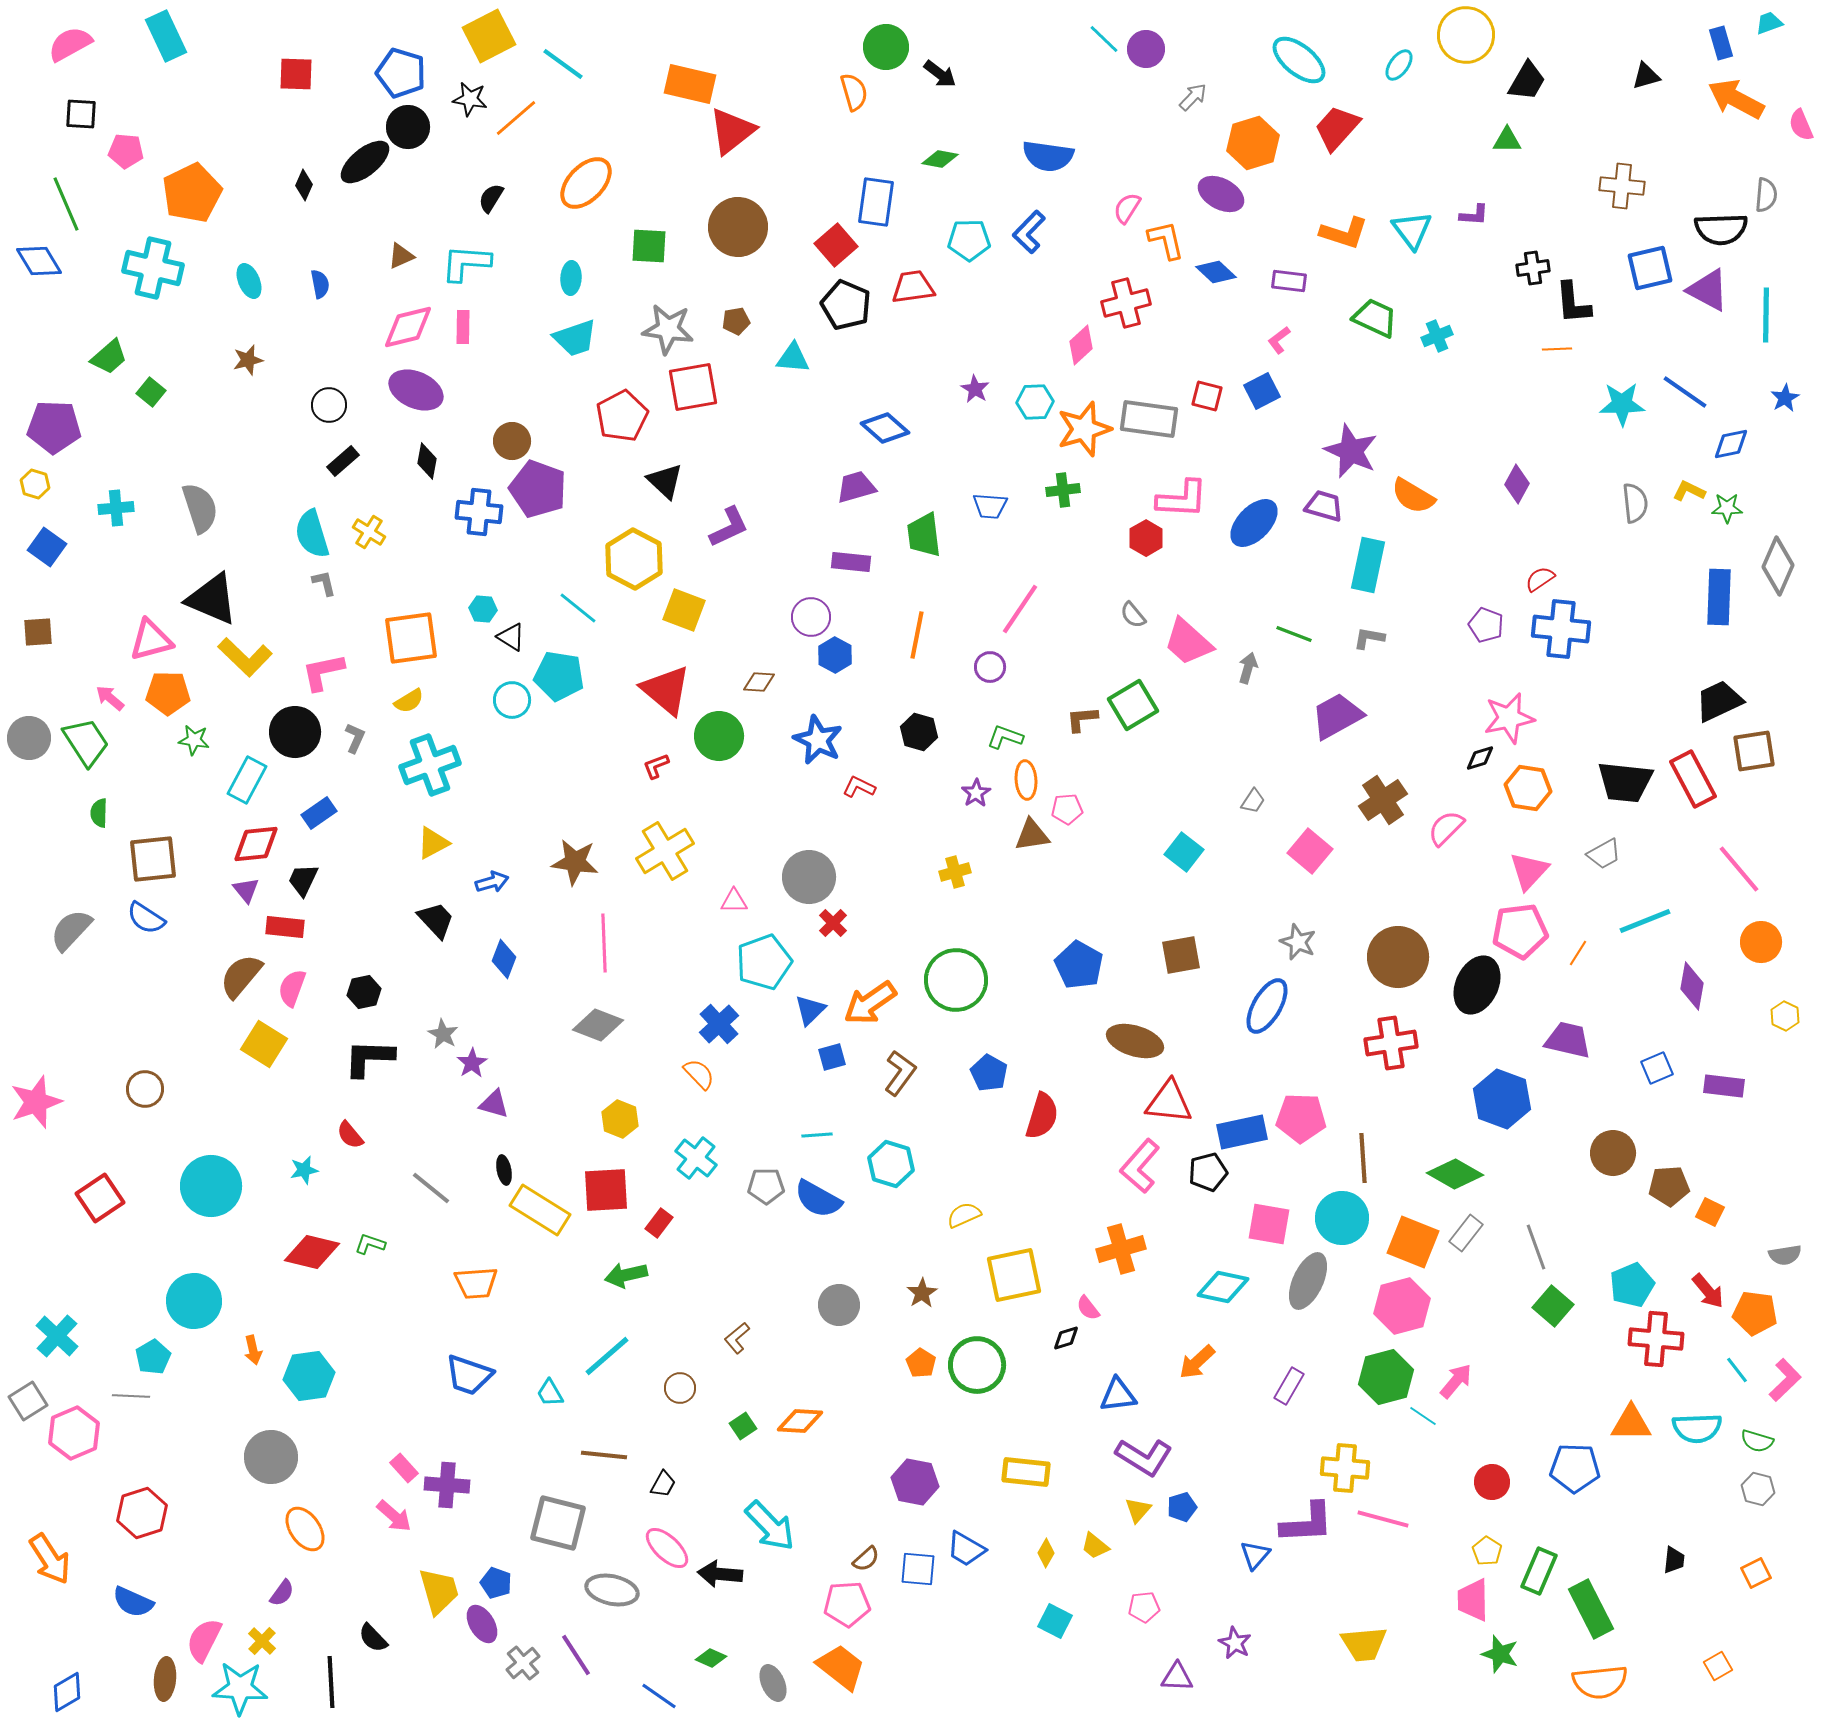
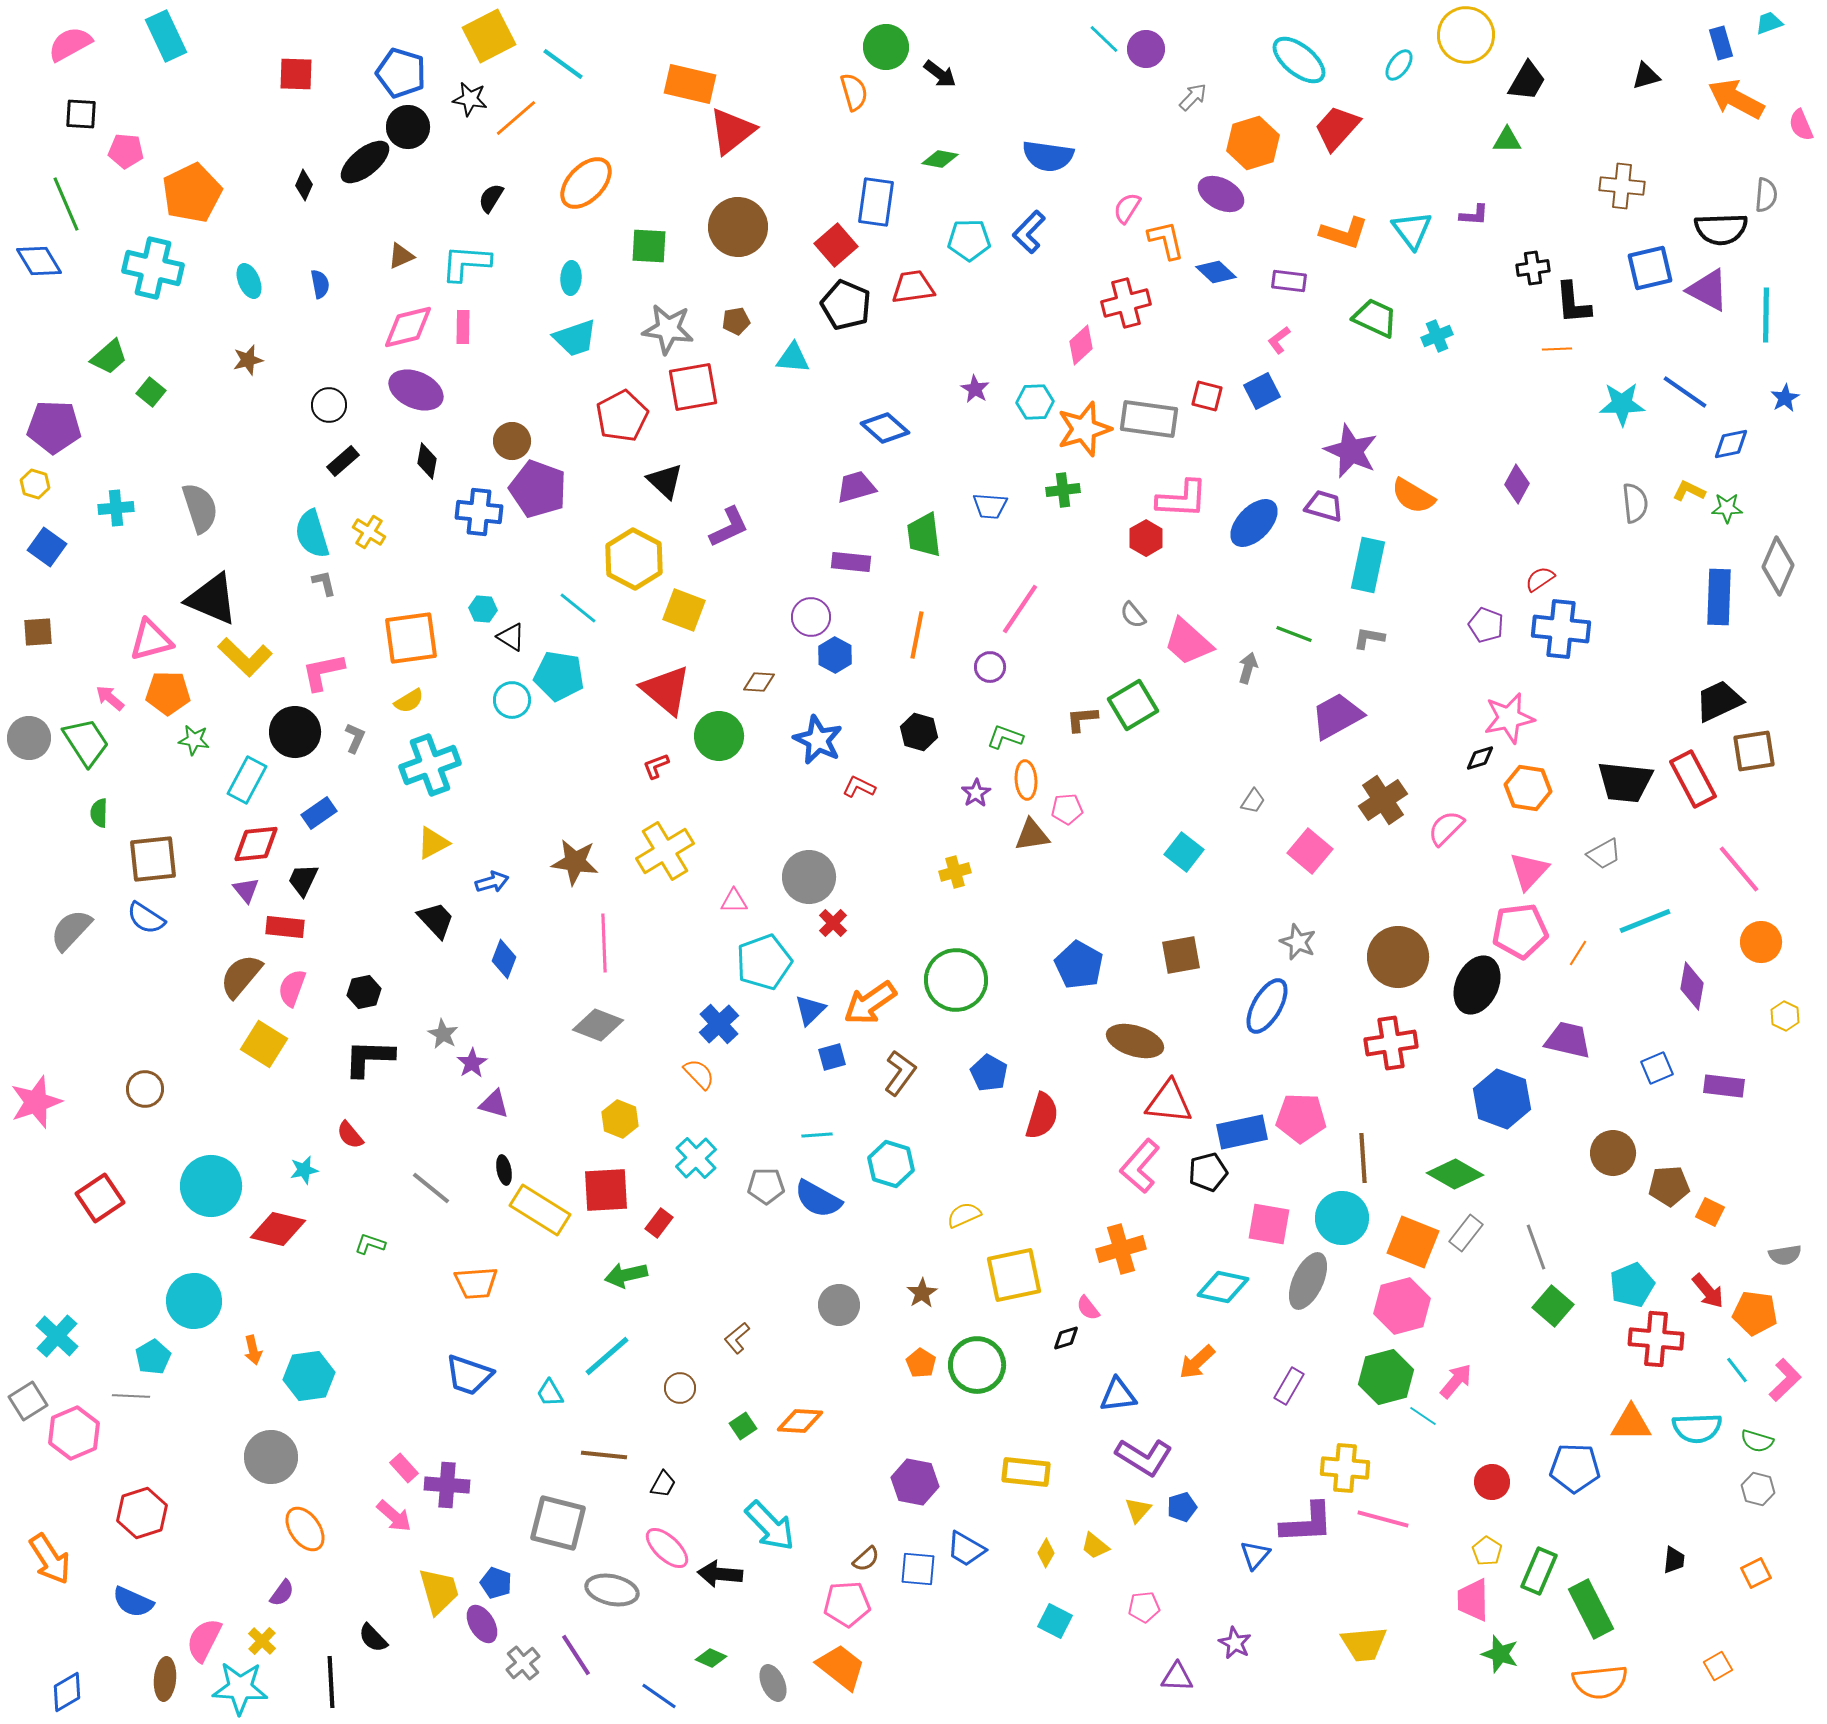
cyan cross at (696, 1158): rotated 9 degrees clockwise
red diamond at (312, 1252): moved 34 px left, 23 px up
